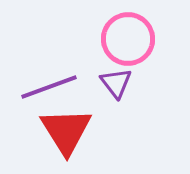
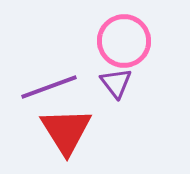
pink circle: moved 4 px left, 2 px down
